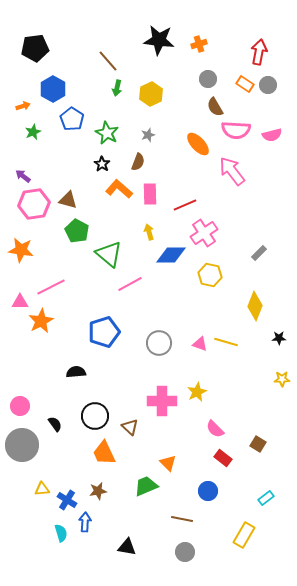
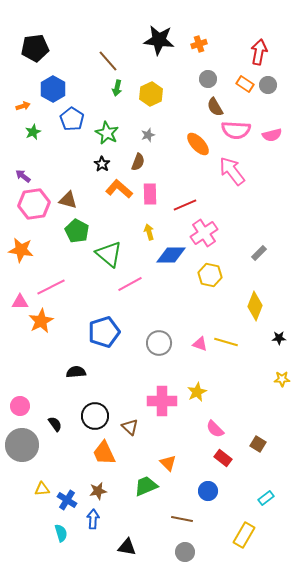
blue arrow at (85, 522): moved 8 px right, 3 px up
